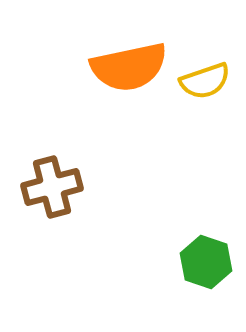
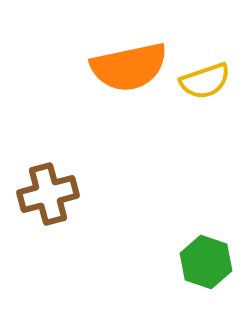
brown cross: moved 4 px left, 7 px down
